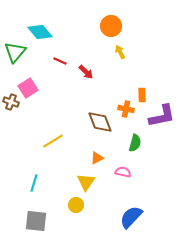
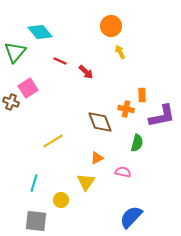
green semicircle: moved 2 px right
yellow circle: moved 15 px left, 5 px up
